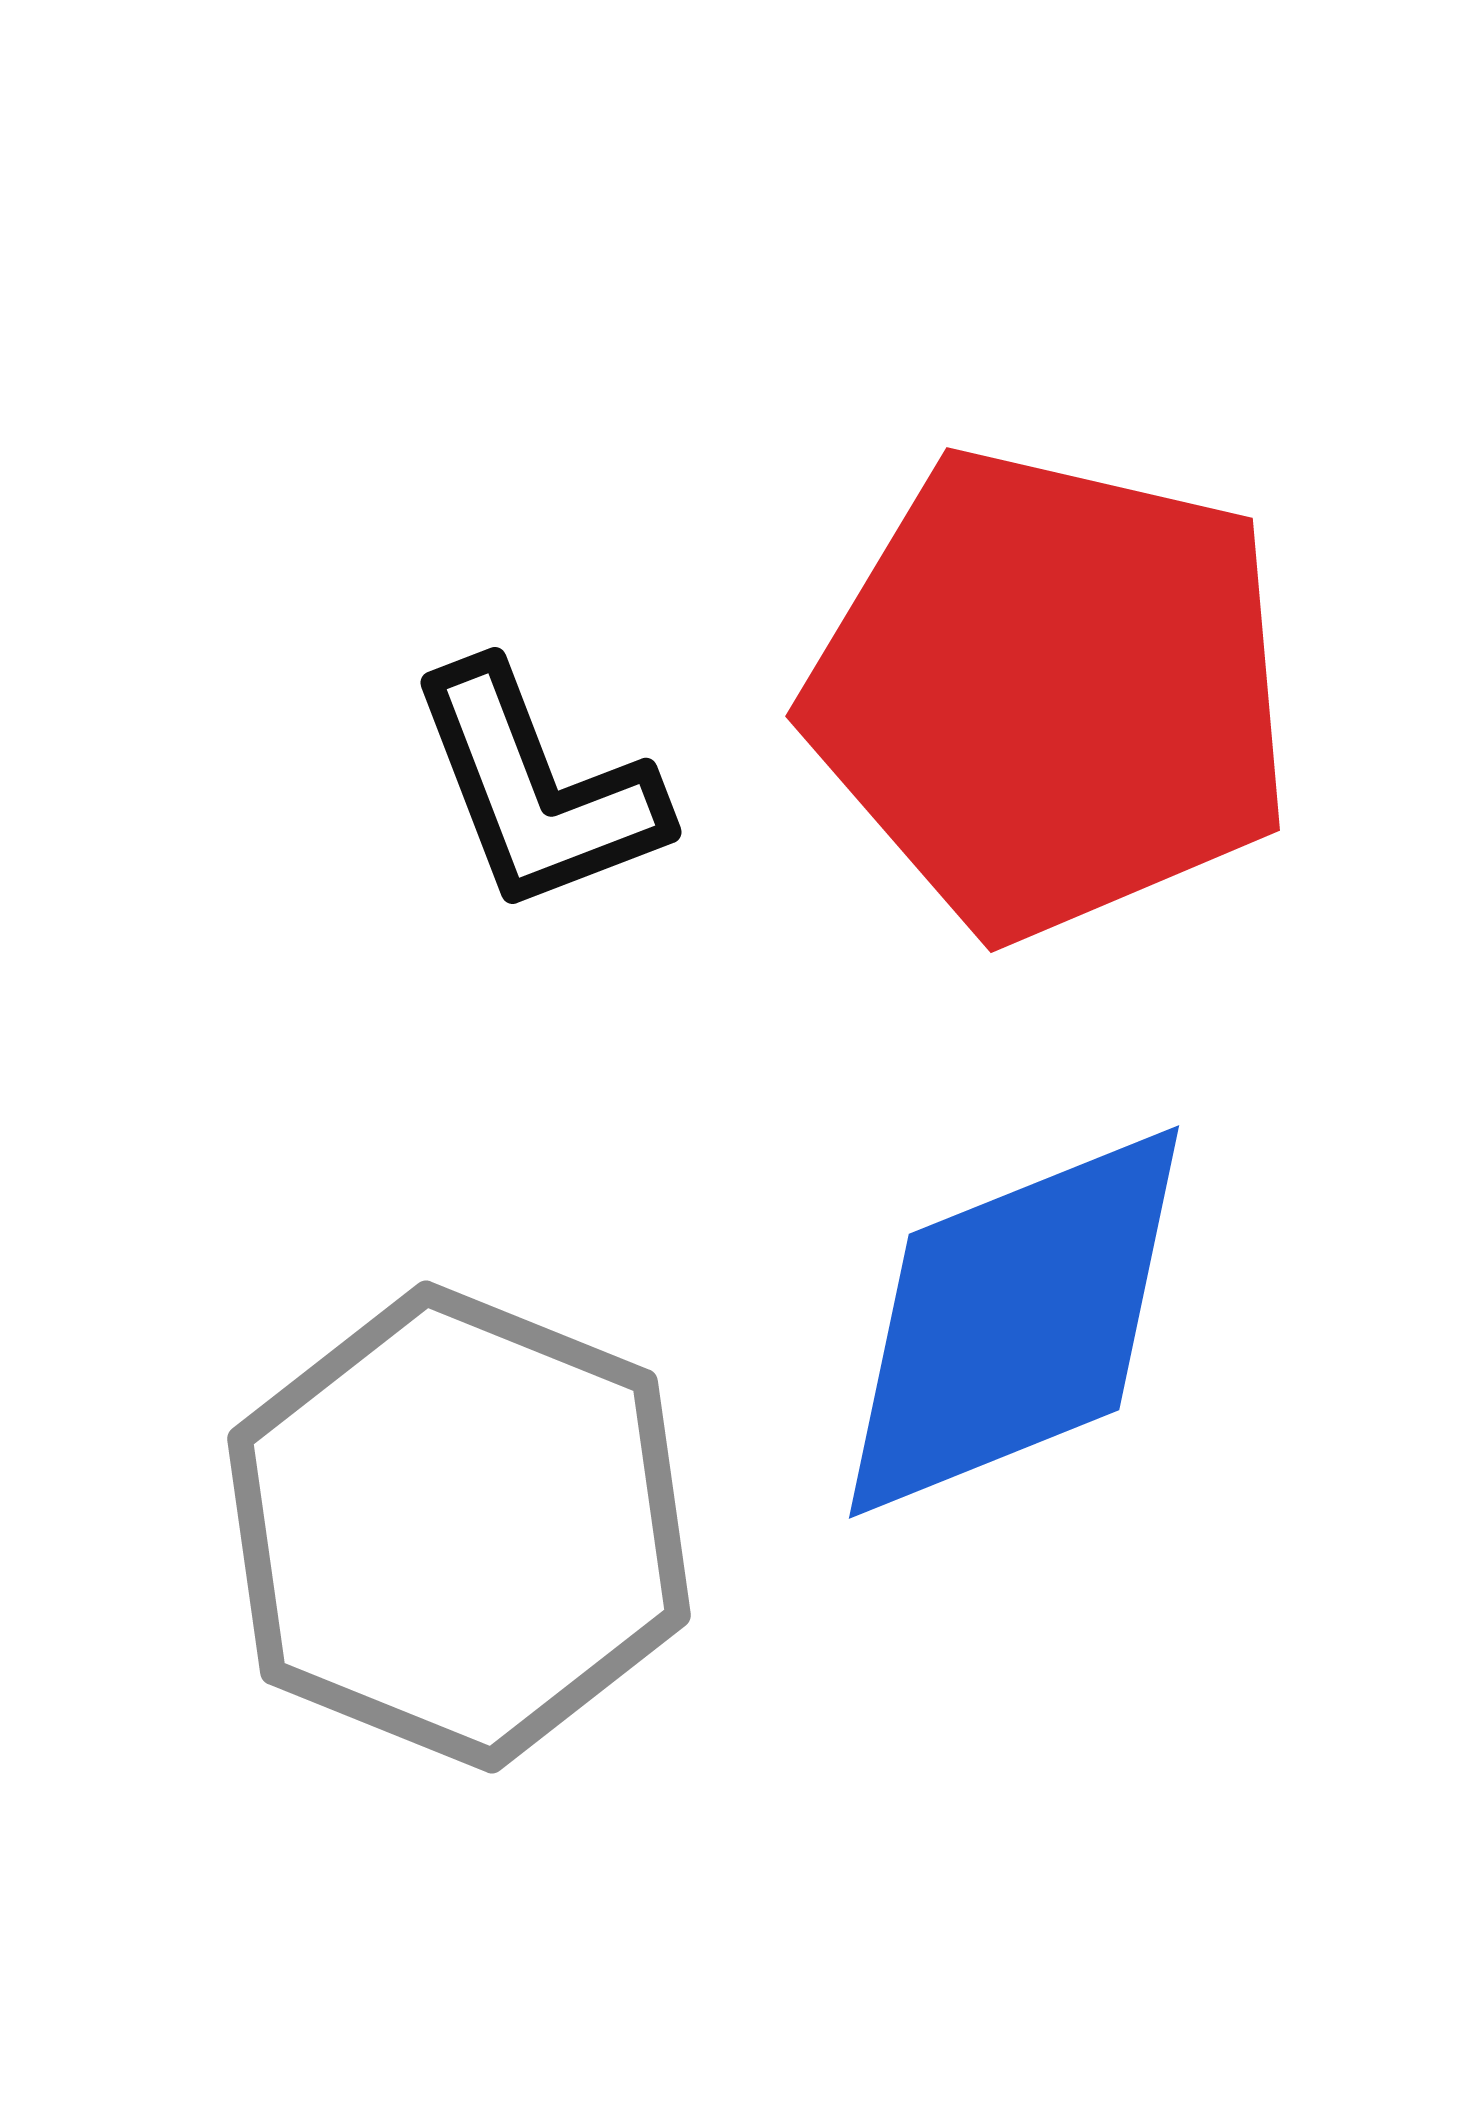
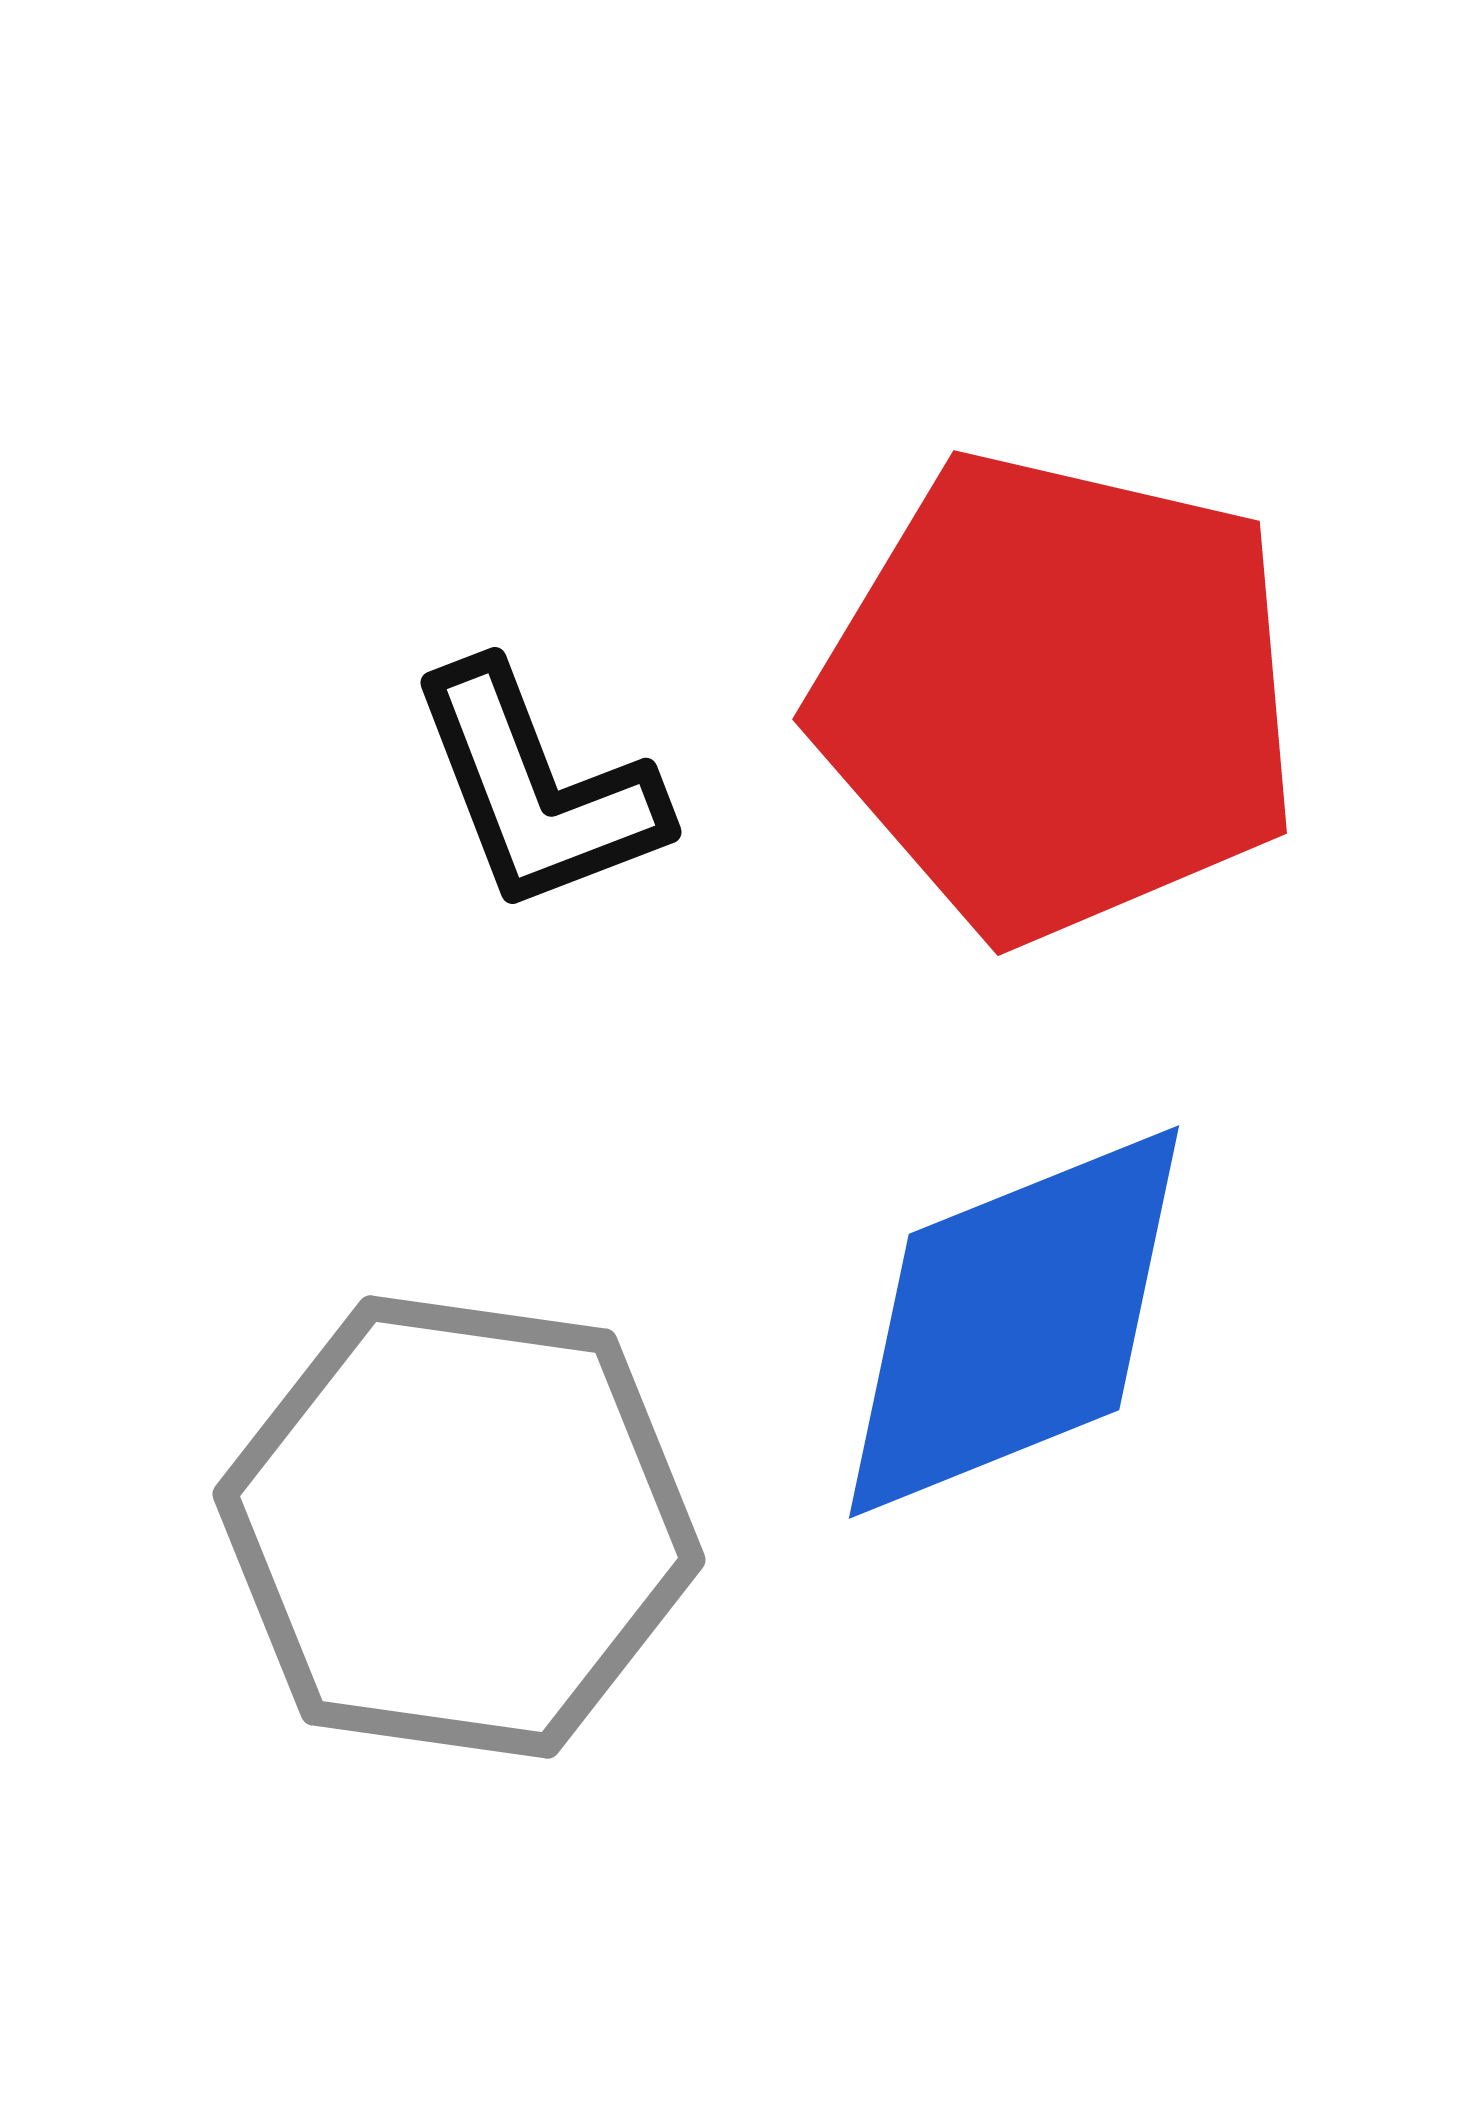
red pentagon: moved 7 px right, 3 px down
gray hexagon: rotated 14 degrees counterclockwise
